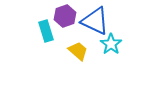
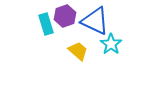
cyan rectangle: moved 7 px up
